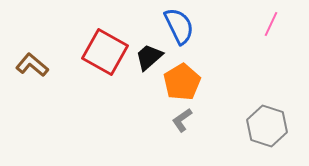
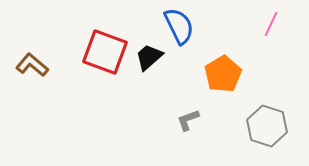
red square: rotated 9 degrees counterclockwise
orange pentagon: moved 41 px right, 8 px up
gray L-shape: moved 6 px right; rotated 15 degrees clockwise
